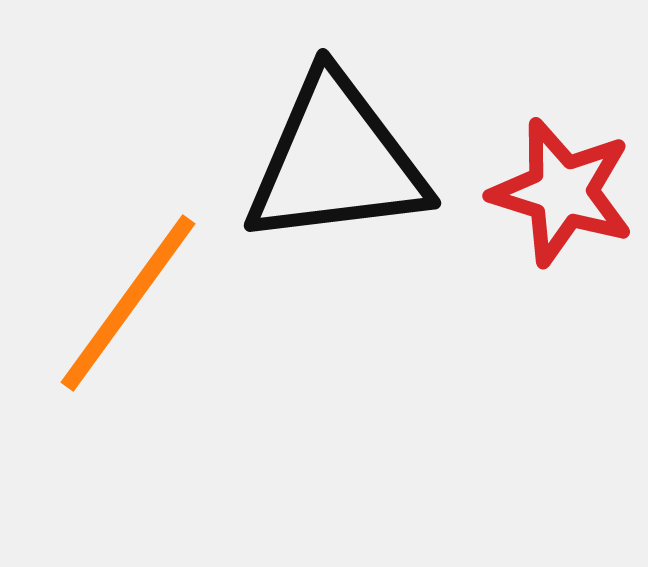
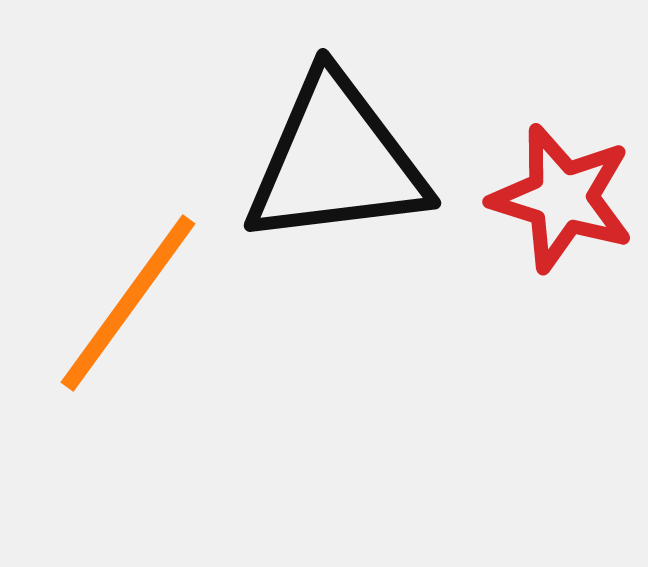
red star: moved 6 px down
